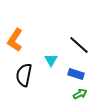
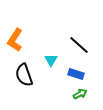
black semicircle: rotated 30 degrees counterclockwise
